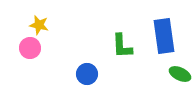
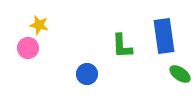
pink circle: moved 2 px left
green ellipse: rotated 10 degrees clockwise
